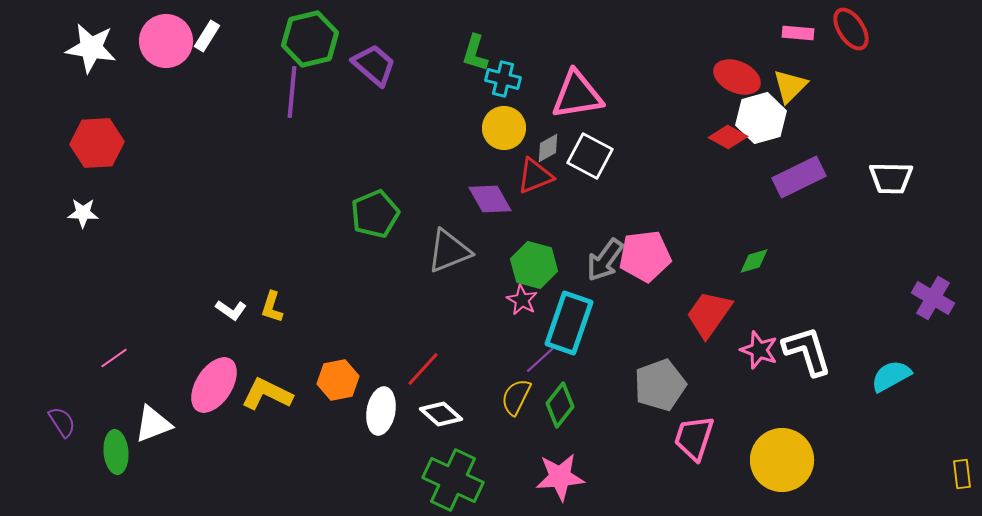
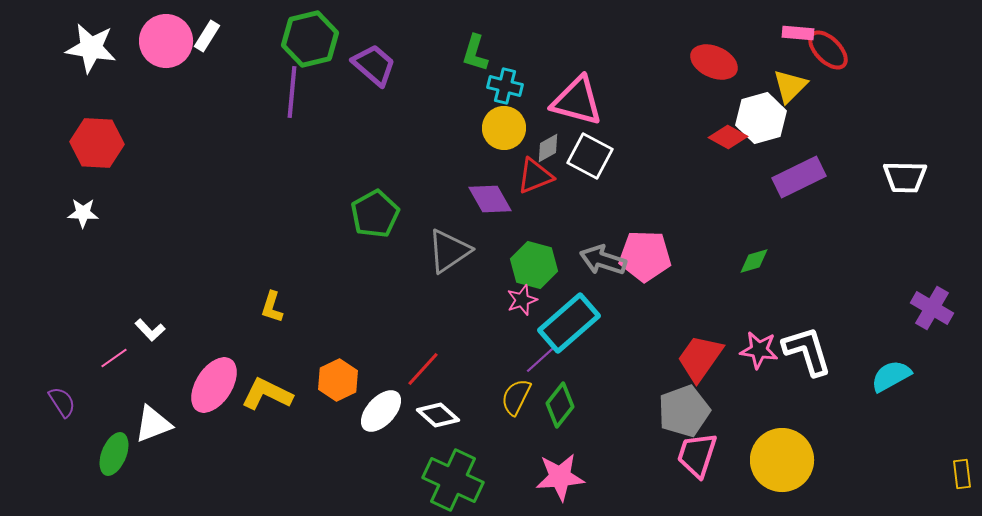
red ellipse at (851, 29): moved 23 px left, 21 px down; rotated 12 degrees counterclockwise
red ellipse at (737, 77): moved 23 px left, 15 px up
cyan cross at (503, 79): moved 2 px right, 7 px down
pink triangle at (577, 95): moved 6 px down; rotated 24 degrees clockwise
red hexagon at (97, 143): rotated 6 degrees clockwise
white trapezoid at (891, 178): moved 14 px right, 1 px up
green pentagon at (375, 214): rotated 6 degrees counterclockwise
gray triangle at (449, 251): rotated 12 degrees counterclockwise
pink pentagon at (645, 256): rotated 9 degrees clockwise
gray arrow at (605, 260): moved 2 px left; rotated 72 degrees clockwise
purple cross at (933, 298): moved 1 px left, 10 px down
pink star at (522, 300): rotated 24 degrees clockwise
white L-shape at (231, 310): moved 81 px left, 20 px down; rotated 12 degrees clockwise
red trapezoid at (709, 314): moved 9 px left, 44 px down
cyan rectangle at (569, 323): rotated 30 degrees clockwise
pink star at (759, 350): rotated 12 degrees counterclockwise
orange hexagon at (338, 380): rotated 15 degrees counterclockwise
gray pentagon at (660, 385): moved 24 px right, 26 px down
white ellipse at (381, 411): rotated 33 degrees clockwise
white diamond at (441, 414): moved 3 px left, 1 px down
purple semicircle at (62, 422): moved 20 px up
pink trapezoid at (694, 438): moved 3 px right, 17 px down
green ellipse at (116, 452): moved 2 px left, 2 px down; rotated 27 degrees clockwise
